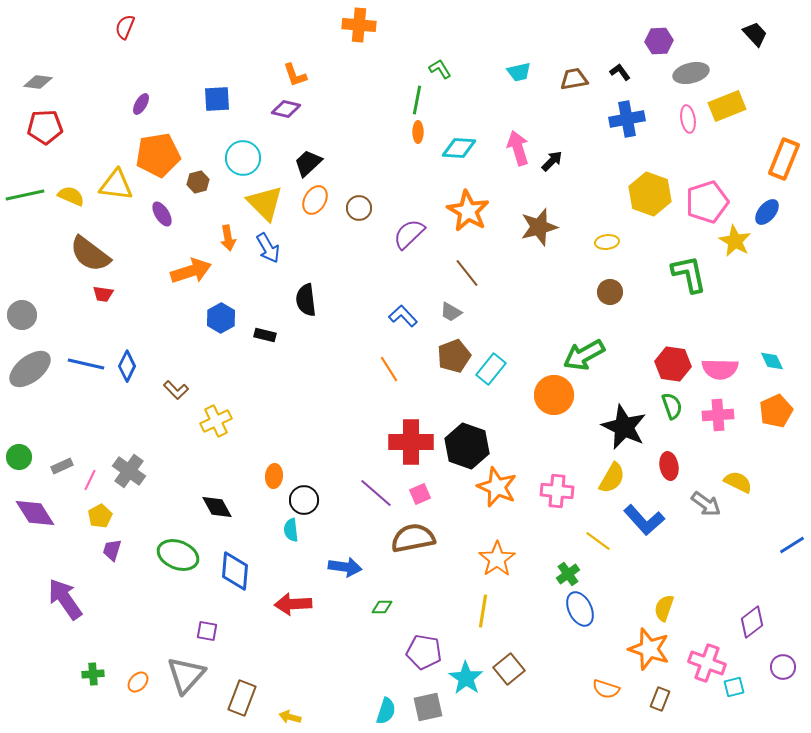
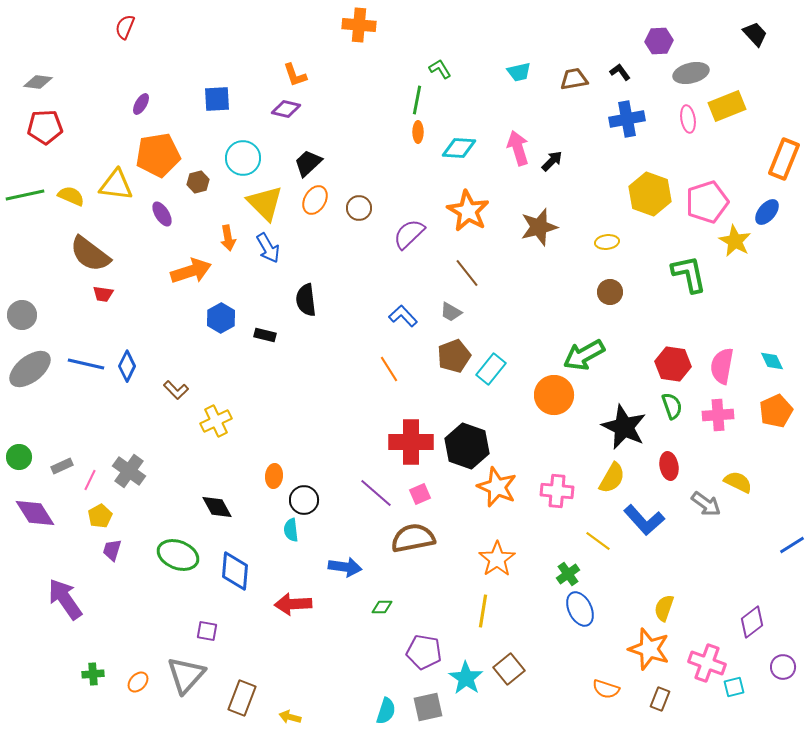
pink semicircle at (720, 369): moved 2 px right, 3 px up; rotated 99 degrees clockwise
